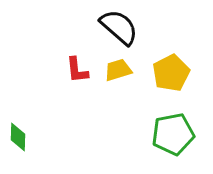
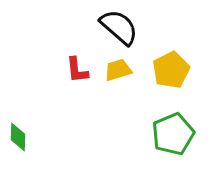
yellow pentagon: moved 3 px up
green pentagon: rotated 12 degrees counterclockwise
